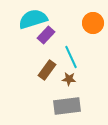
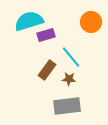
cyan semicircle: moved 4 px left, 2 px down
orange circle: moved 2 px left, 1 px up
purple rectangle: rotated 30 degrees clockwise
cyan line: rotated 15 degrees counterclockwise
